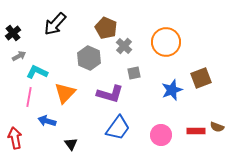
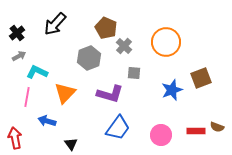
black cross: moved 4 px right
gray hexagon: rotated 15 degrees clockwise
gray square: rotated 16 degrees clockwise
pink line: moved 2 px left
